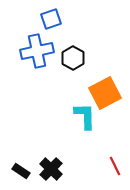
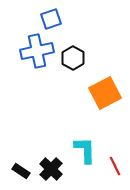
cyan L-shape: moved 34 px down
